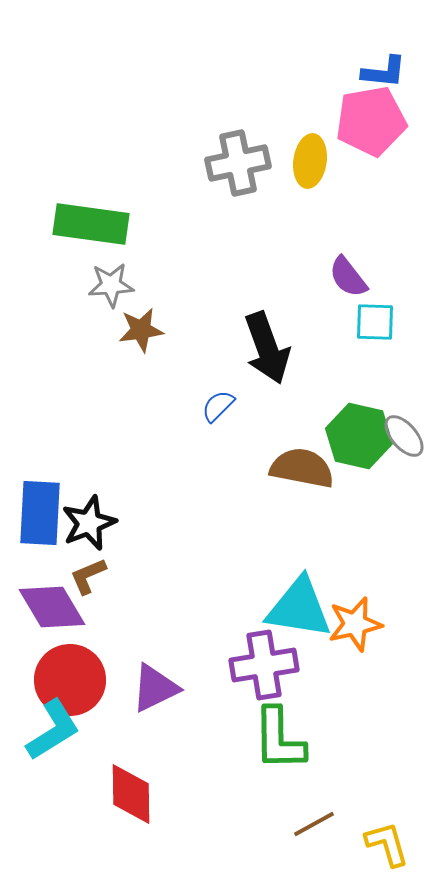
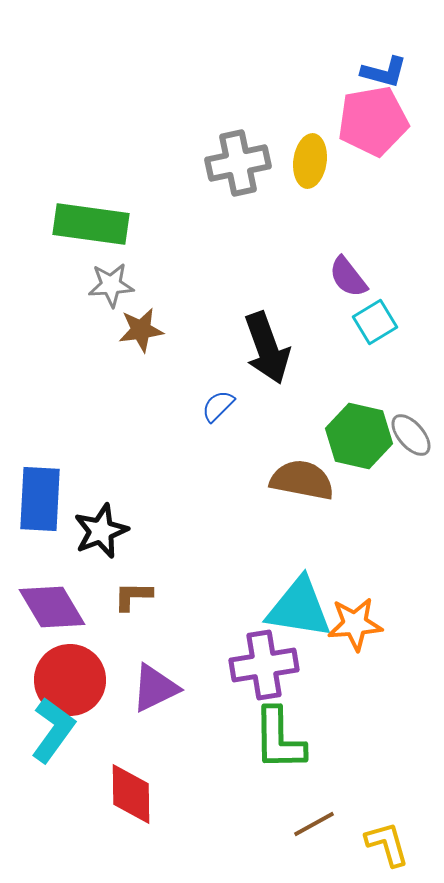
blue L-shape: rotated 9 degrees clockwise
pink pentagon: moved 2 px right
cyan square: rotated 33 degrees counterclockwise
gray ellipse: moved 7 px right, 1 px up
brown semicircle: moved 12 px down
blue rectangle: moved 14 px up
black star: moved 12 px right, 8 px down
brown L-shape: moved 45 px right, 20 px down; rotated 24 degrees clockwise
orange star: rotated 8 degrees clockwise
cyan L-shape: rotated 22 degrees counterclockwise
